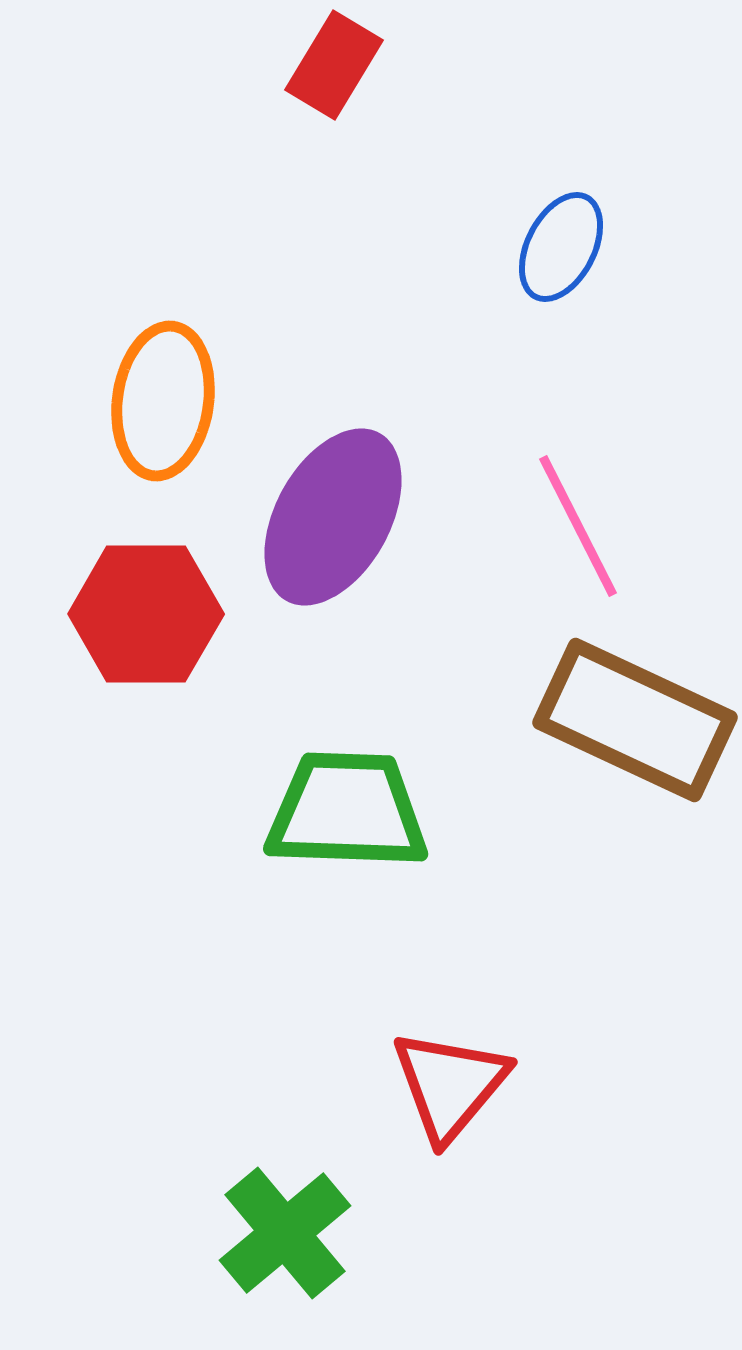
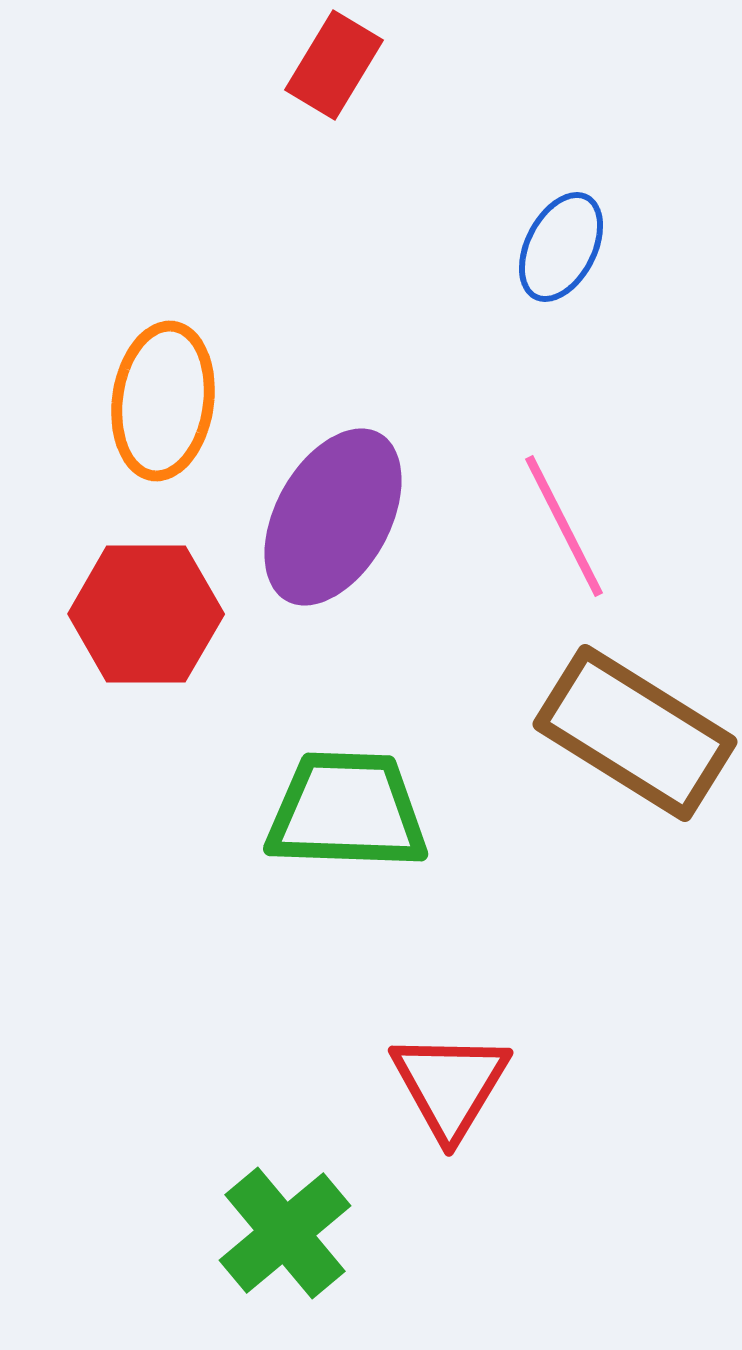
pink line: moved 14 px left
brown rectangle: moved 13 px down; rotated 7 degrees clockwise
red triangle: rotated 9 degrees counterclockwise
